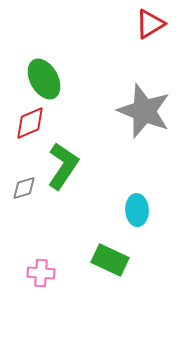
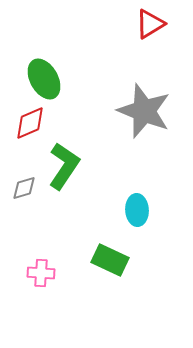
green L-shape: moved 1 px right
